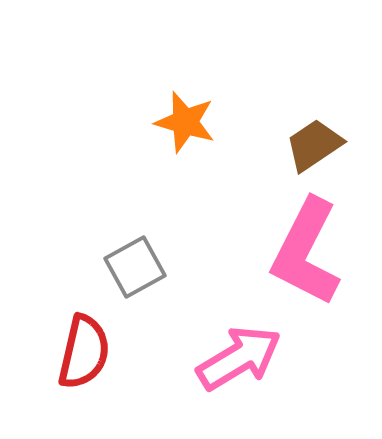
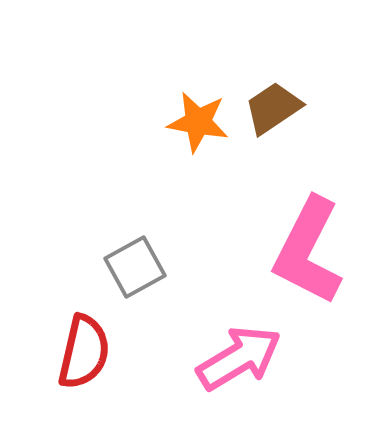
orange star: moved 13 px right; rotated 6 degrees counterclockwise
brown trapezoid: moved 41 px left, 37 px up
pink L-shape: moved 2 px right, 1 px up
